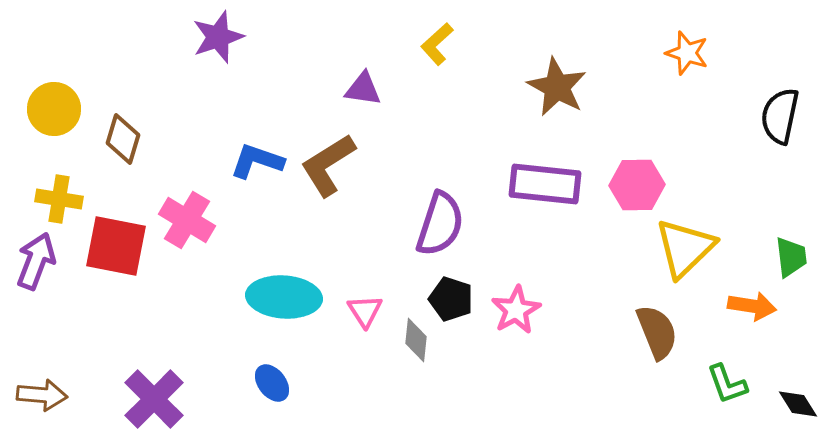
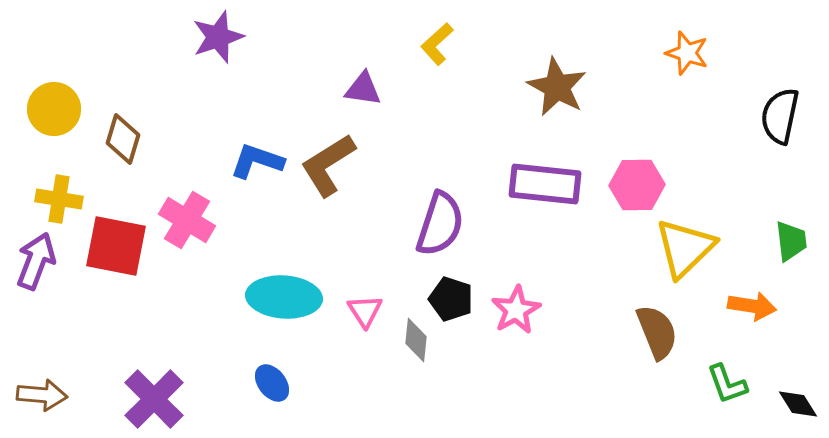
green trapezoid: moved 16 px up
